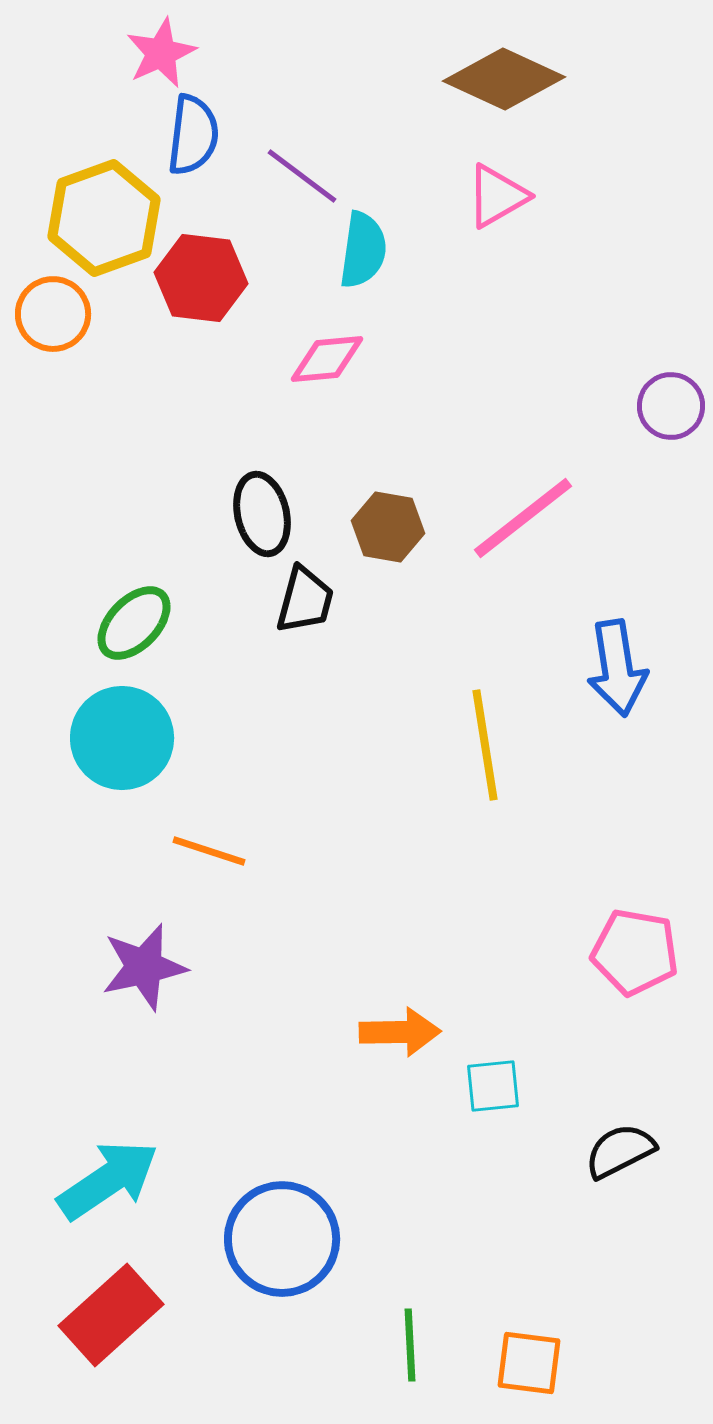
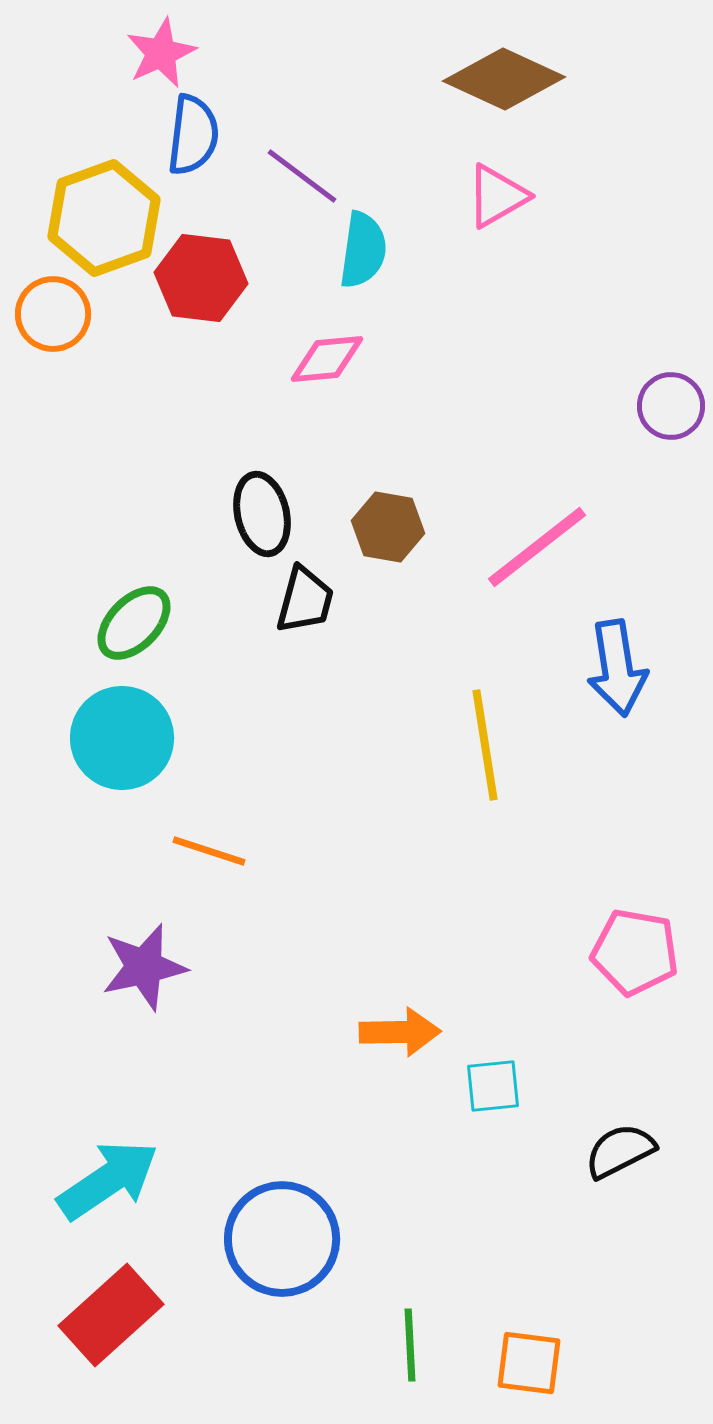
pink line: moved 14 px right, 29 px down
